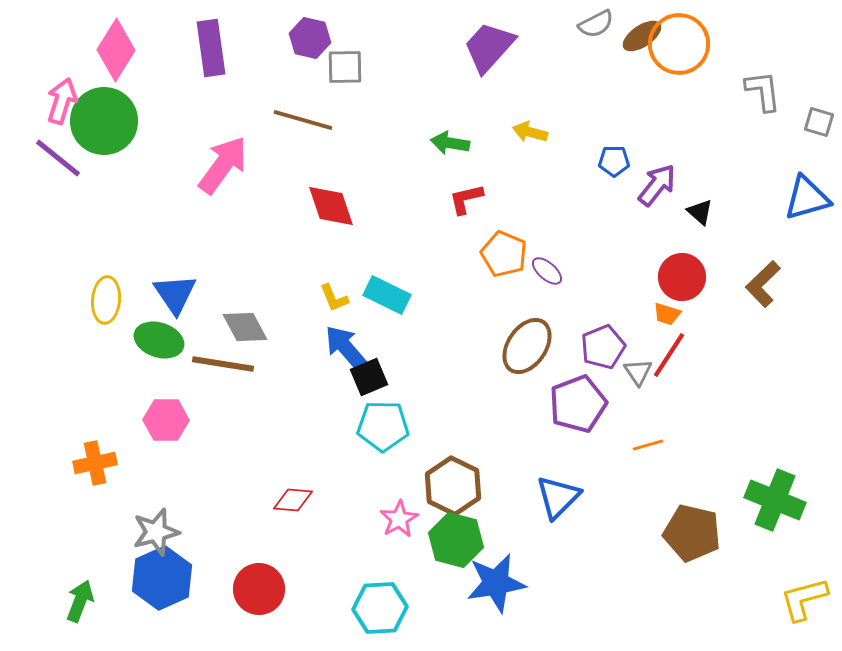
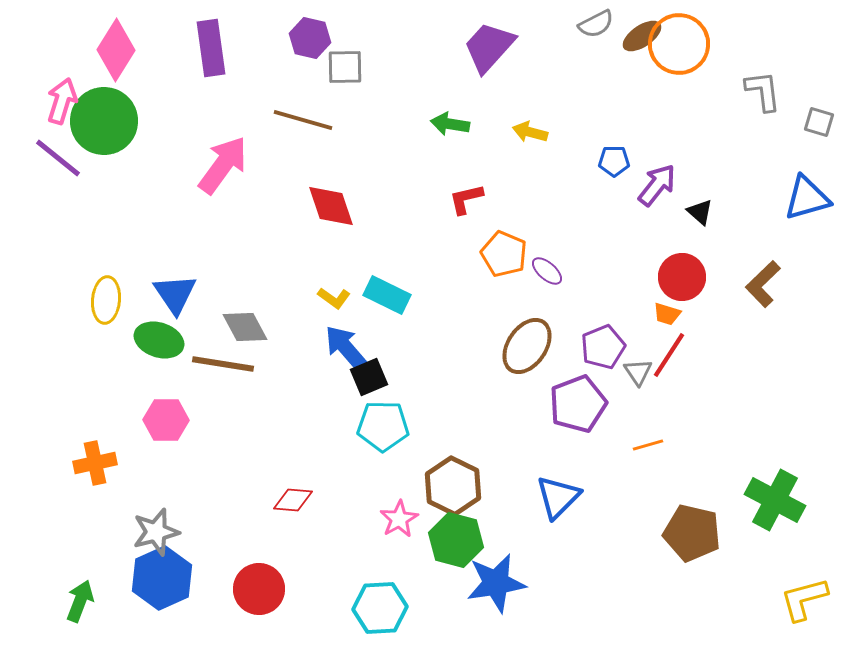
green arrow at (450, 143): moved 19 px up
yellow L-shape at (334, 298): rotated 32 degrees counterclockwise
green cross at (775, 500): rotated 6 degrees clockwise
